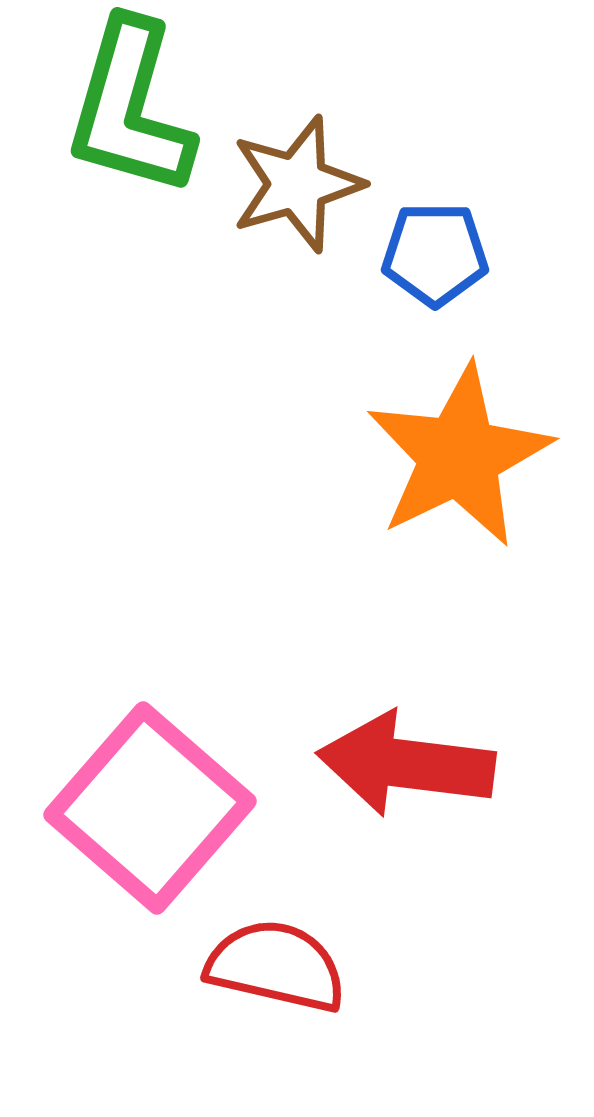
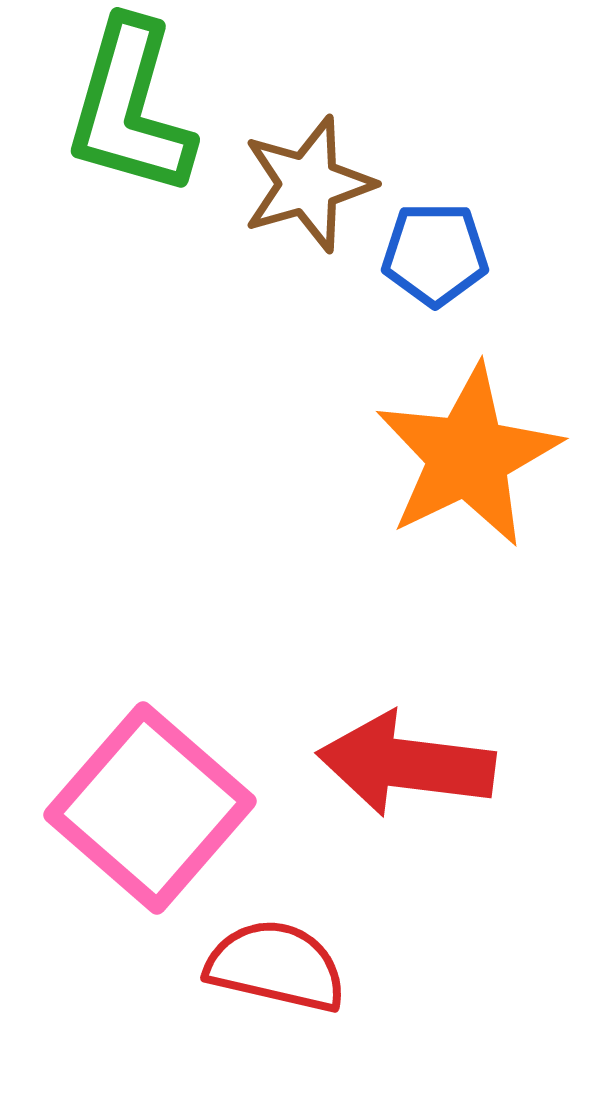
brown star: moved 11 px right
orange star: moved 9 px right
